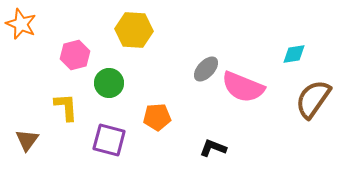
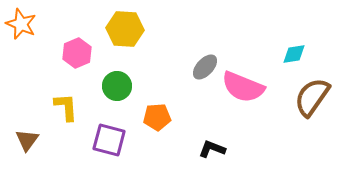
yellow hexagon: moved 9 px left, 1 px up
pink hexagon: moved 2 px right, 2 px up; rotated 8 degrees counterclockwise
gray ellipse: moved 1 px left, 2 px up
green circle: moved 8 px right, 3 px down
brown semicircle: moved 1 px left, 2 px up
black L-shape: moved 1 px left, 1 px down
